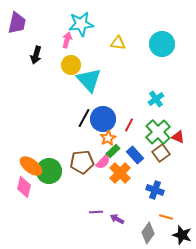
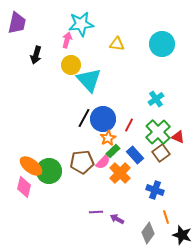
yellow triangle: moved 1 px left, 1 px down
orange line: rotated 56 degrees clockwise
